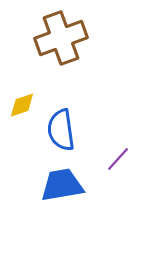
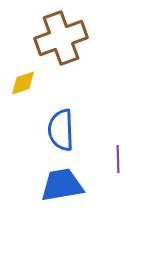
yellow diamond: moved 1 px right, 22 px up
blue semicircle: rotated 6 degrees clockwise
purple line: rotated 44 degrees counterclockwise
